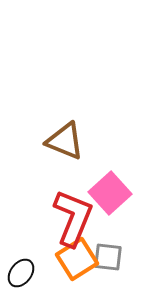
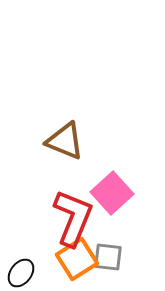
pink square: moved 2 px right
